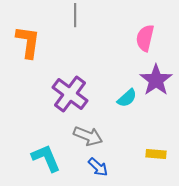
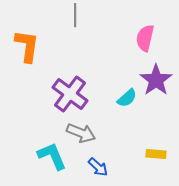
orange L-shape: moved 1 px left, 4 px down
gray arrow: moved 7 px left, 3 px up
cyan L-shape: moved 6 px right, 2 px up
